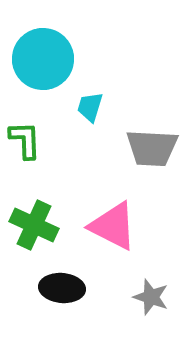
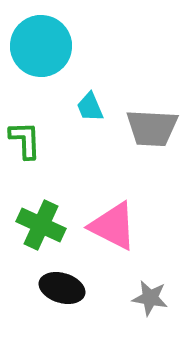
cyan circle: moved 2 px left, 13 px up
cyan trapezoid: rotated 40 degrees counterclockwise
gray trapezoid: moved 20 px up
green cross: moved 7 px right
black ellipse: rotated 12 degrees clockwise
gray star: moved 1 px left, 1 px down; rotated 9 degrees counterclockwise
